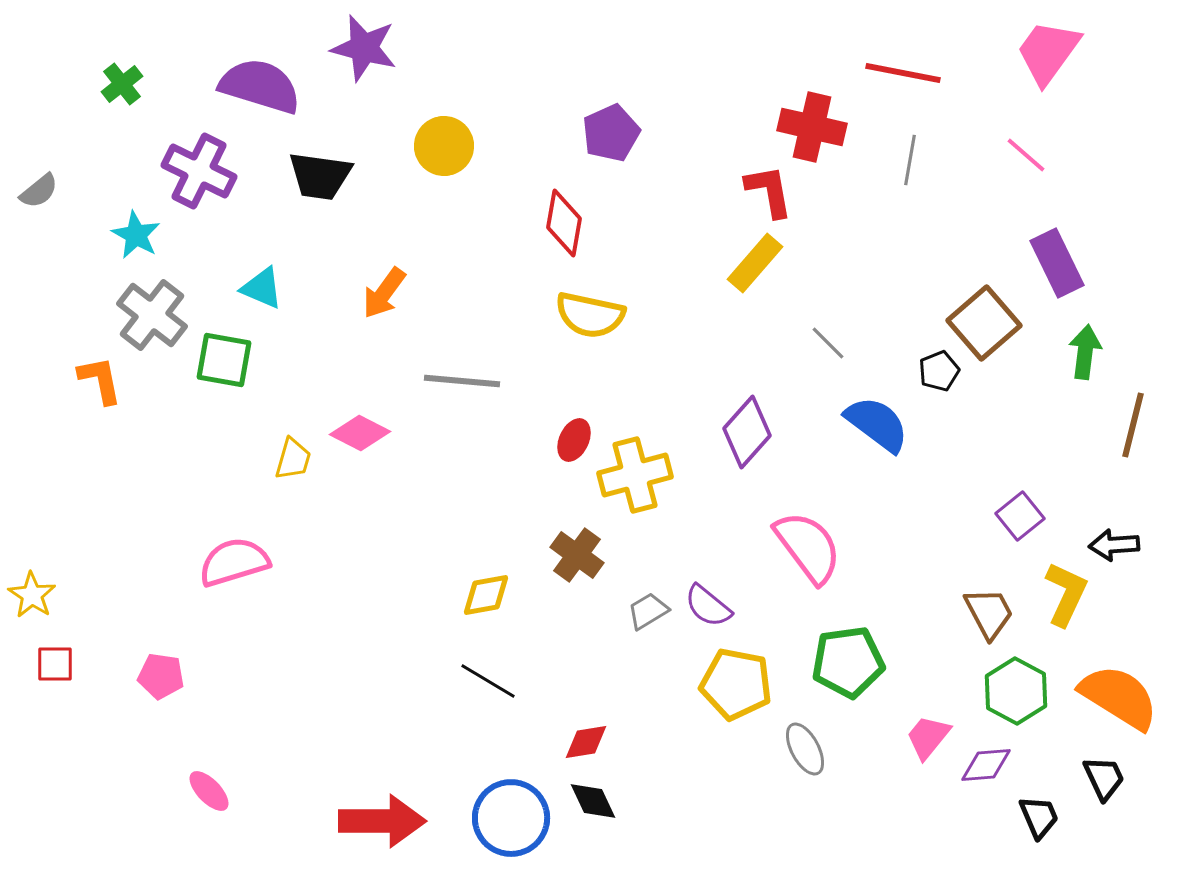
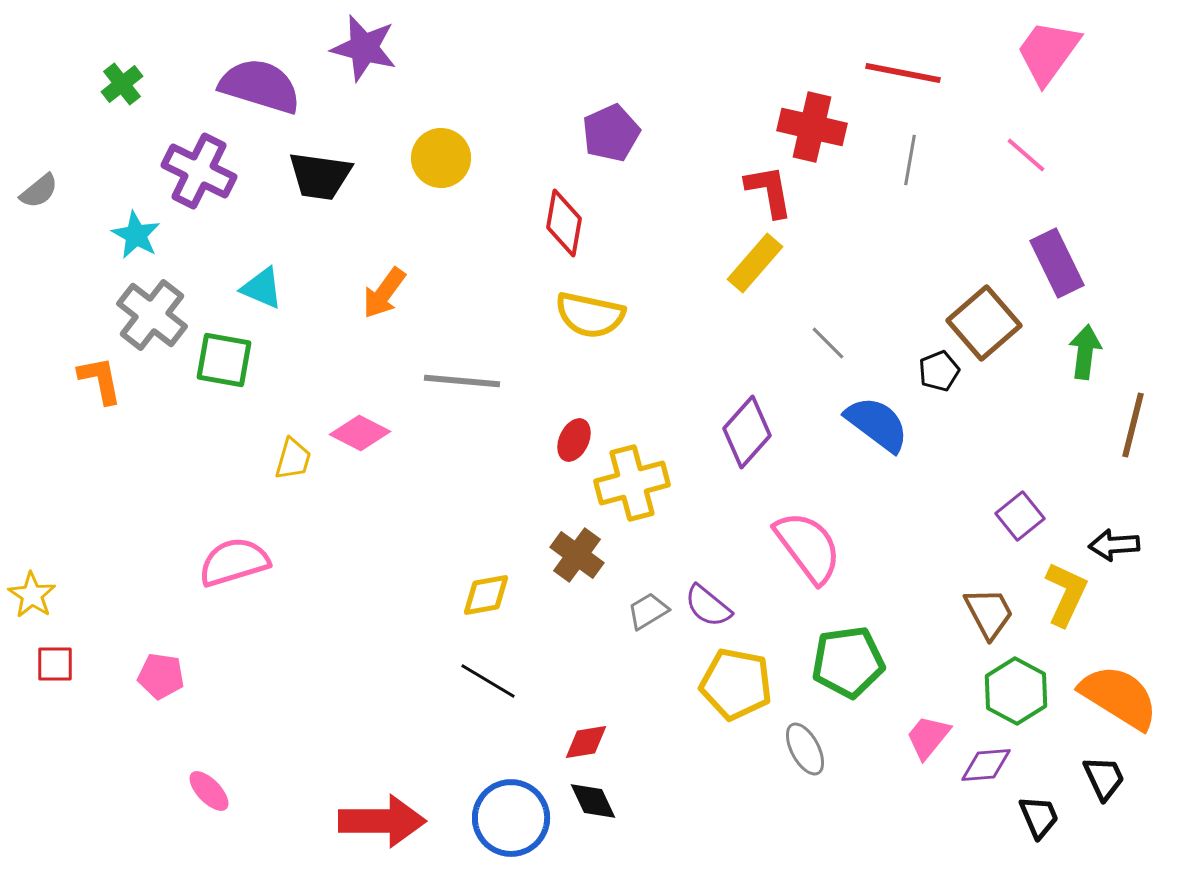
yellow circle at (444, 146): moved 3 px left, 12 px down
yellow cross at (635, 475): moved 3 px left, 8 px down
